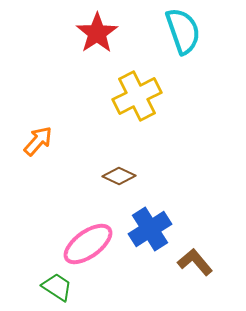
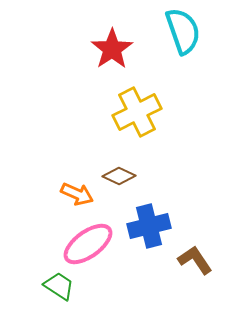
red star: moved 15 px right, 16 px down
yellow cross: moved 16 px down
orange arrow: moved 39 px right, 53 px down; rotated 72 degrees clockwise
blue cross: moved 1 px left, 3 px up; rotated 18 degrees clockwise
brown L-shape: moved 2 px up; rotated 6 degrees clockwise
green trapezoid: moved 2 px right, 1 px up
